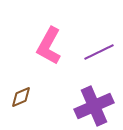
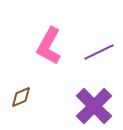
purple cross: rotated 21 degrees counterclockwise
